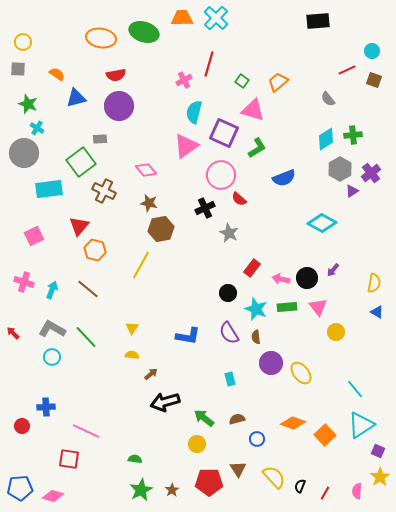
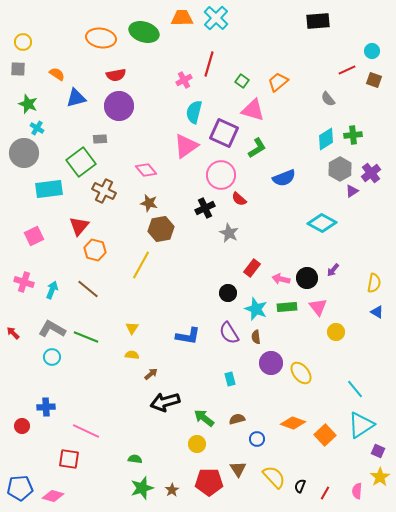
green line at (86, 337): rotated 25 degrees counterclockwise
green star at (141, 490): moved 1 px right, 2 px up; rotated 10 degrees clockwise
